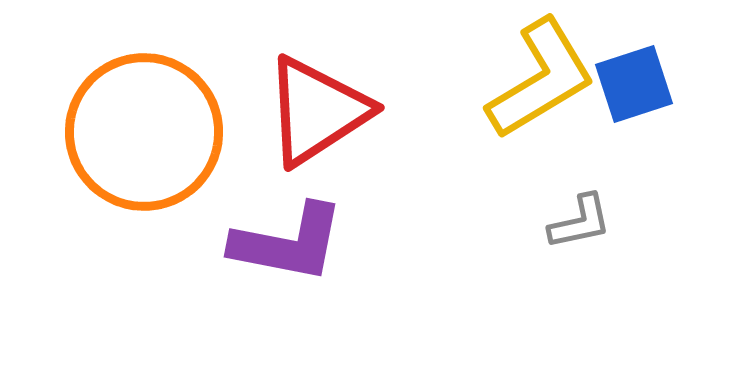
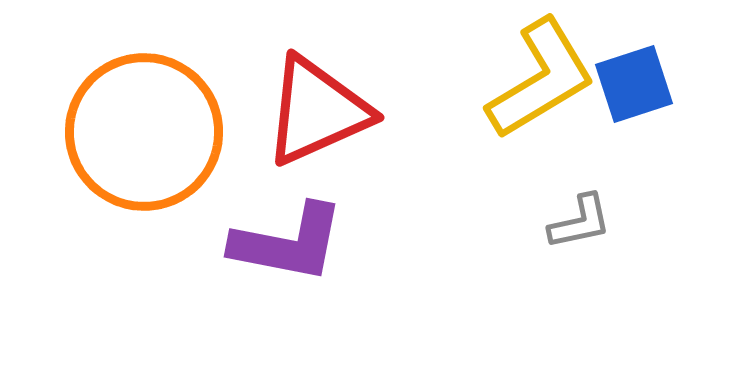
red triangle: rotated 9 degrees clockwise
